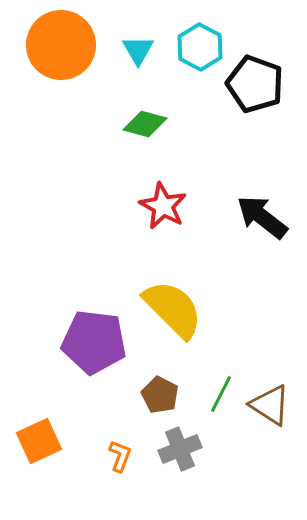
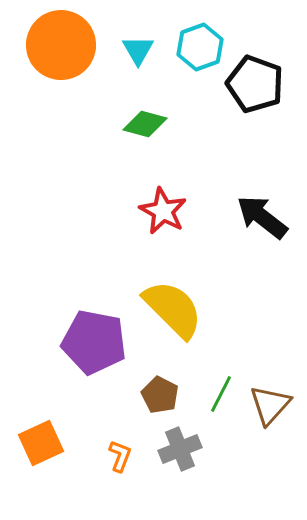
cyan hexagon: rotated 12 degrees clockwise
red star: moved 5 px down
purple pentagon: rotated 4 degrees clockwise
brown triangle: rotated 39 degrees clockwise
orange square: moved 2 px right, 2 px down
